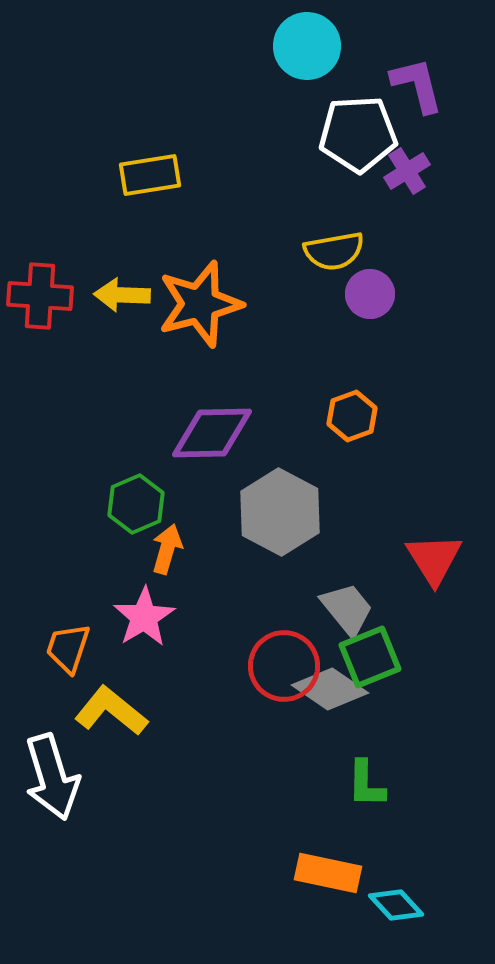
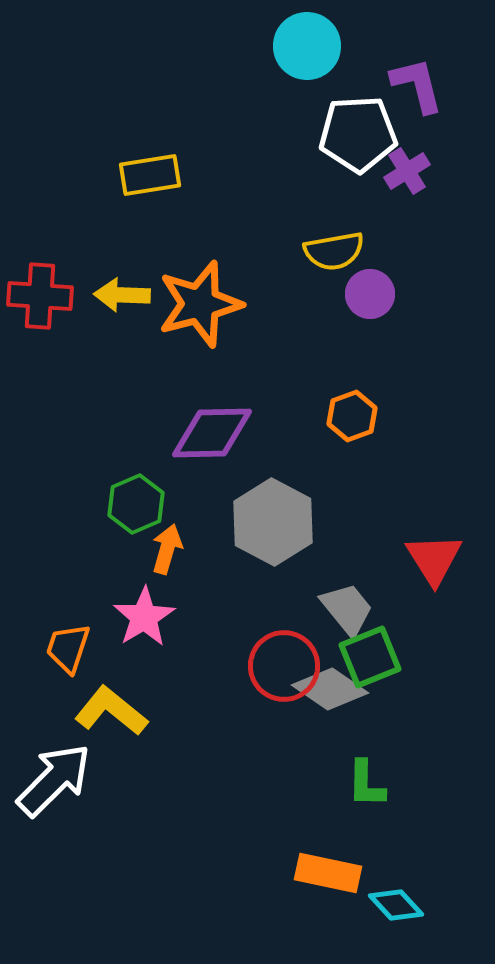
gray hexagon: moved 7 px left, 10 px down
white arrow: moved 2 px right, 3 px down; rotated 118 degrees counterclockwise
